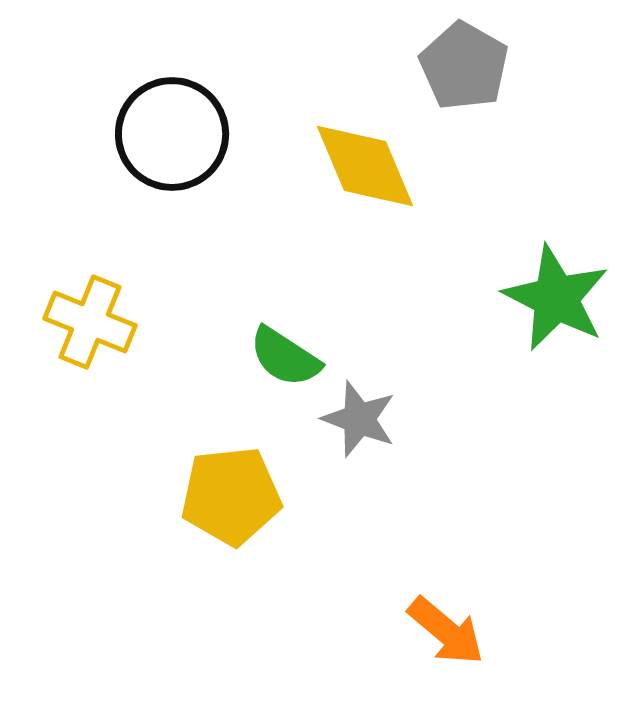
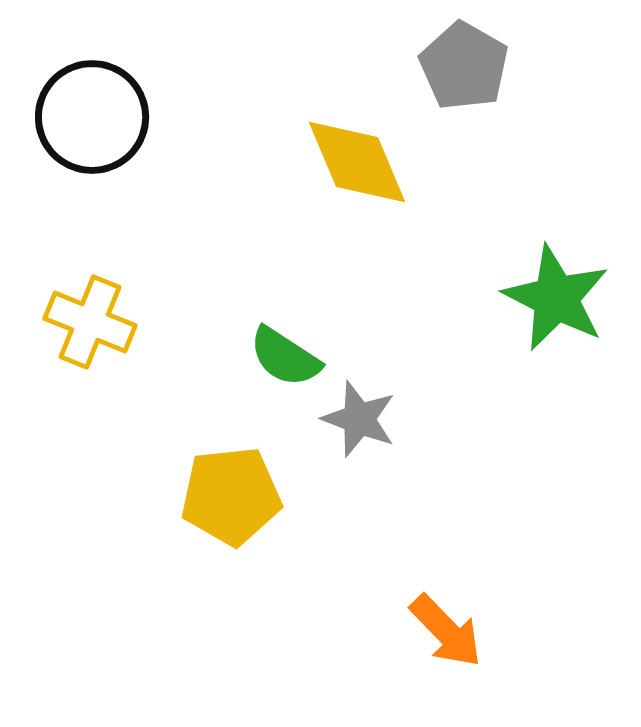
black circle: moved 80 px left, 17 px up
yellow diamond: moved 8 px left, 4 px up
orange arrow: rotated 6 degrees clockwise
